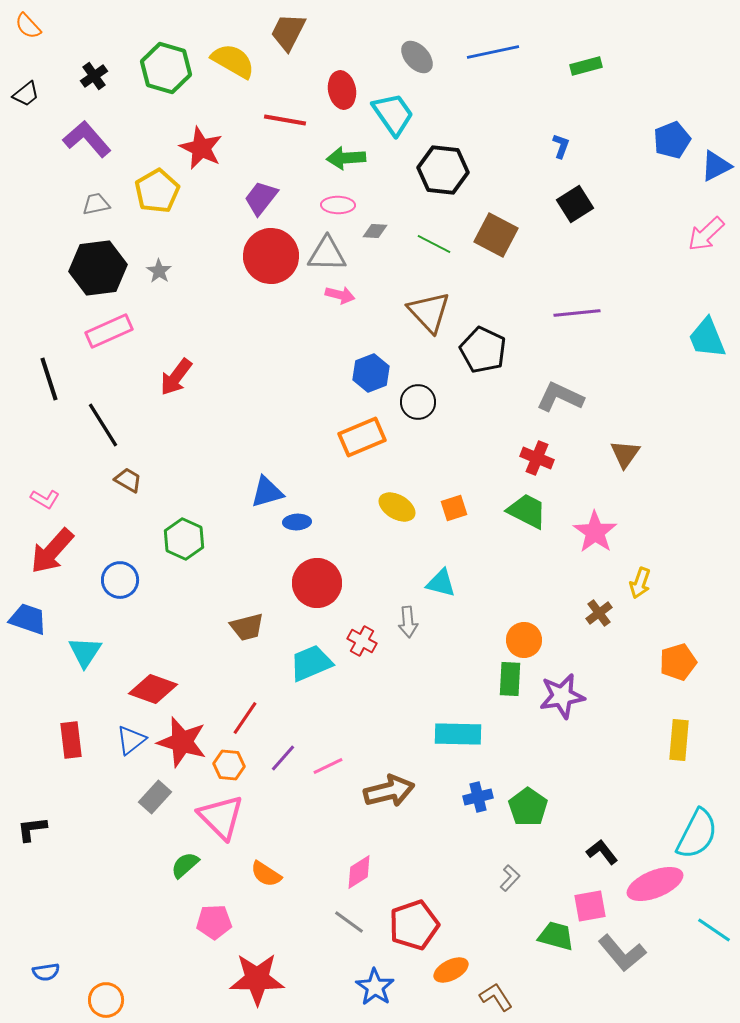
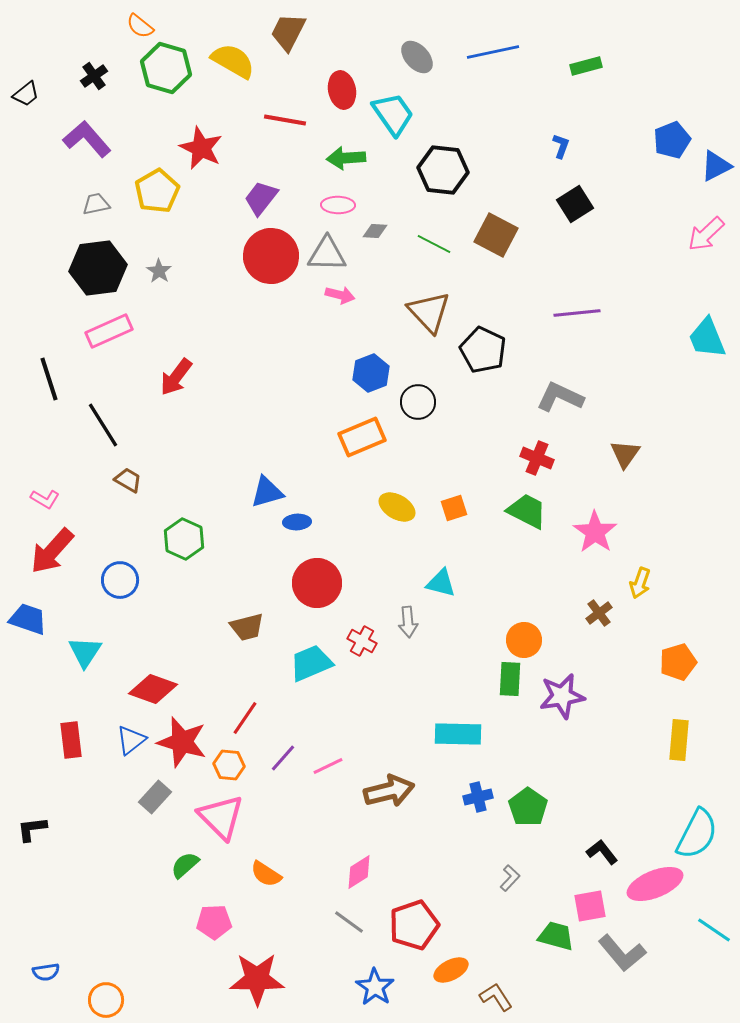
orange semicircle at (28, 26): moved 112 px right; rotated 8 degrees counterclockwise
